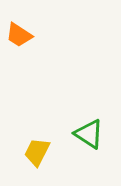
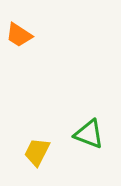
green triangle: rotated 12 degrees counterclockwise
